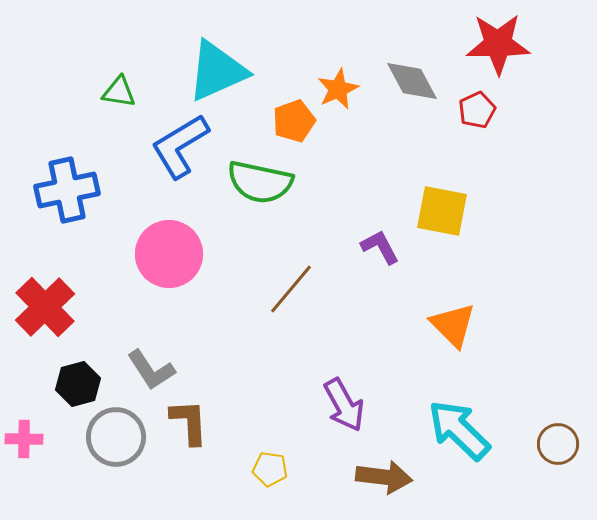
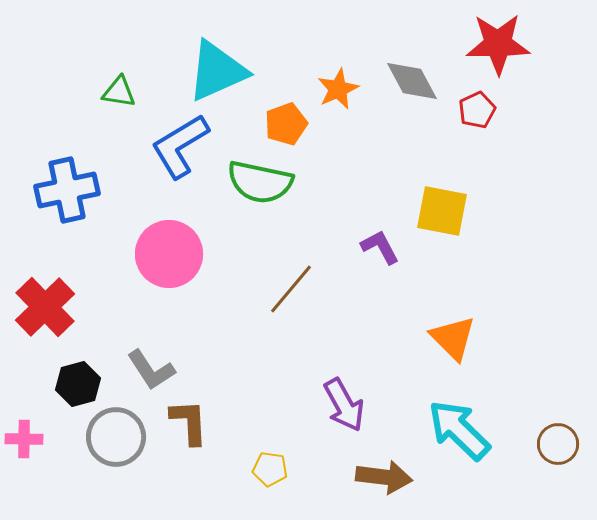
orange pentagon: moved 8 px left, 3 px down
orange triangle: moved 13 px down
